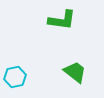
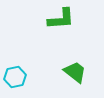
green L-shape: moved 1 px left, 1 px up; rotated 12 degrees counterclockwise
